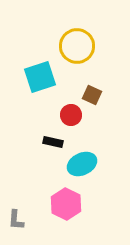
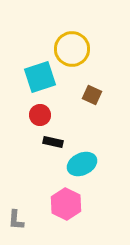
yellow circle: moved 5 px left, 3 px down
red circle: moved 31 px left
